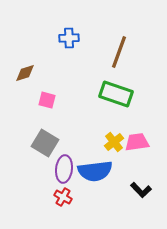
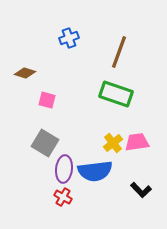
blue cross: rotated 18 degrees counterclockwise
brown diamond: rotated 35 degrees clockwise
yellow cross: moved 1 px left, 1 px down
